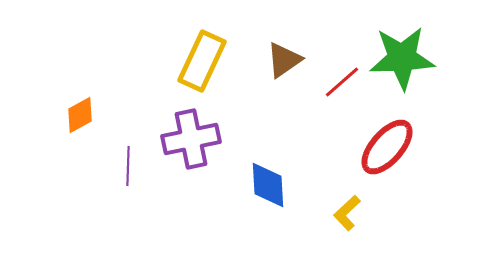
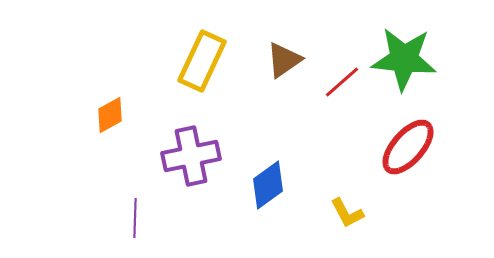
green star: moved 2 px right, 1 px down; rotated 8 degrees clockwise
orange diamond: moved 30 px right
purple cross: moved 17 px down
red ellipse: moved 21 px right
purple line: moved 7 px right, 52 px down
blue diamond: rotated 57 degrees clockwise
yellow L-shape: rotated 75 degrees counterclockwise
